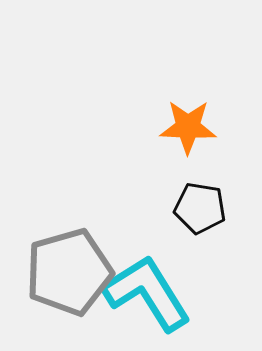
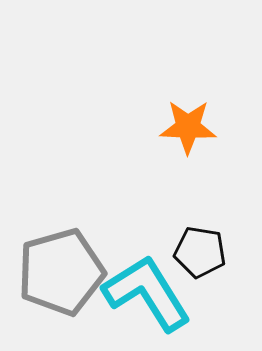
black pentagon: moved 44 px down
gray pentagon: moved 8 px left
